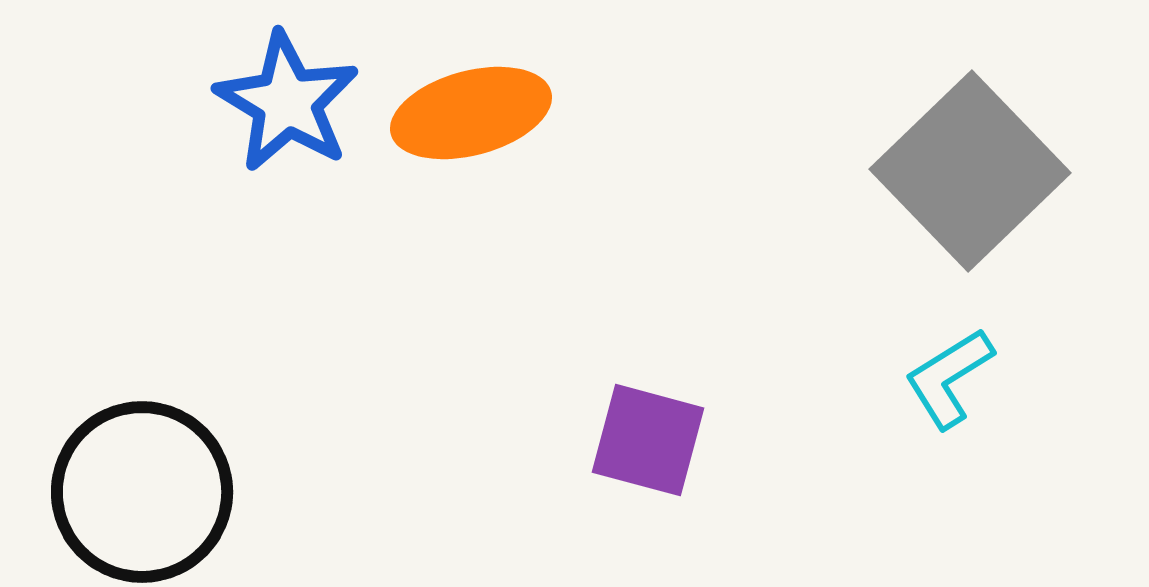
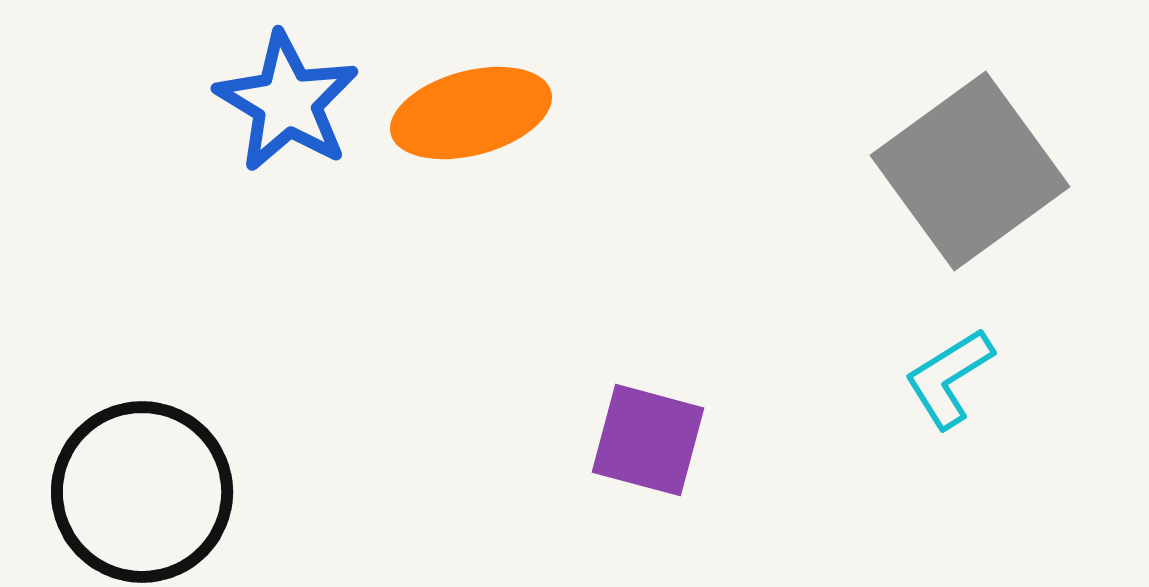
gray square: rotated 8 degrees clockwise
